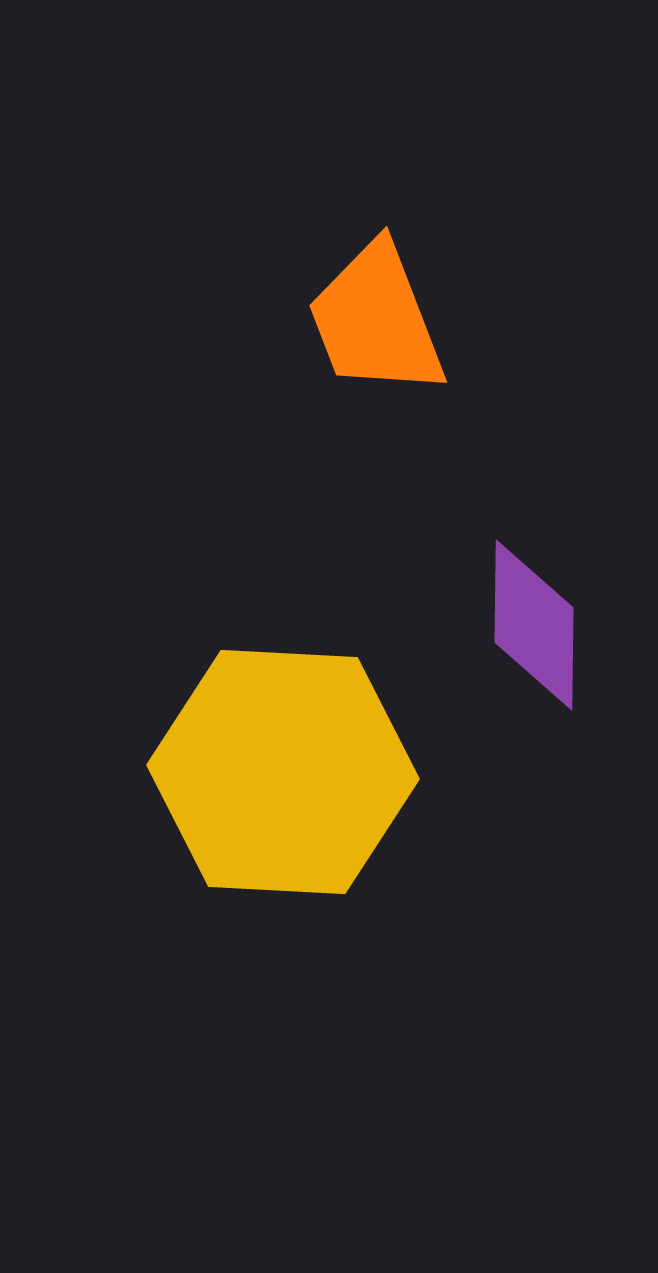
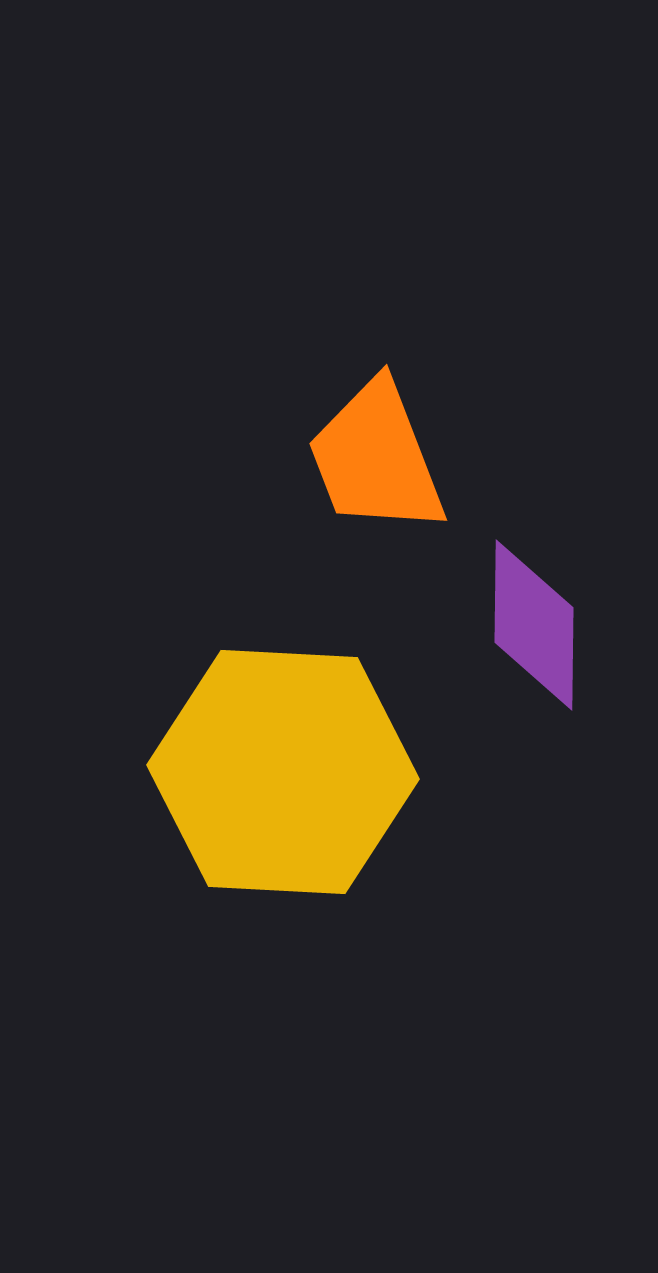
orange trapezoid: moved 138 px down
